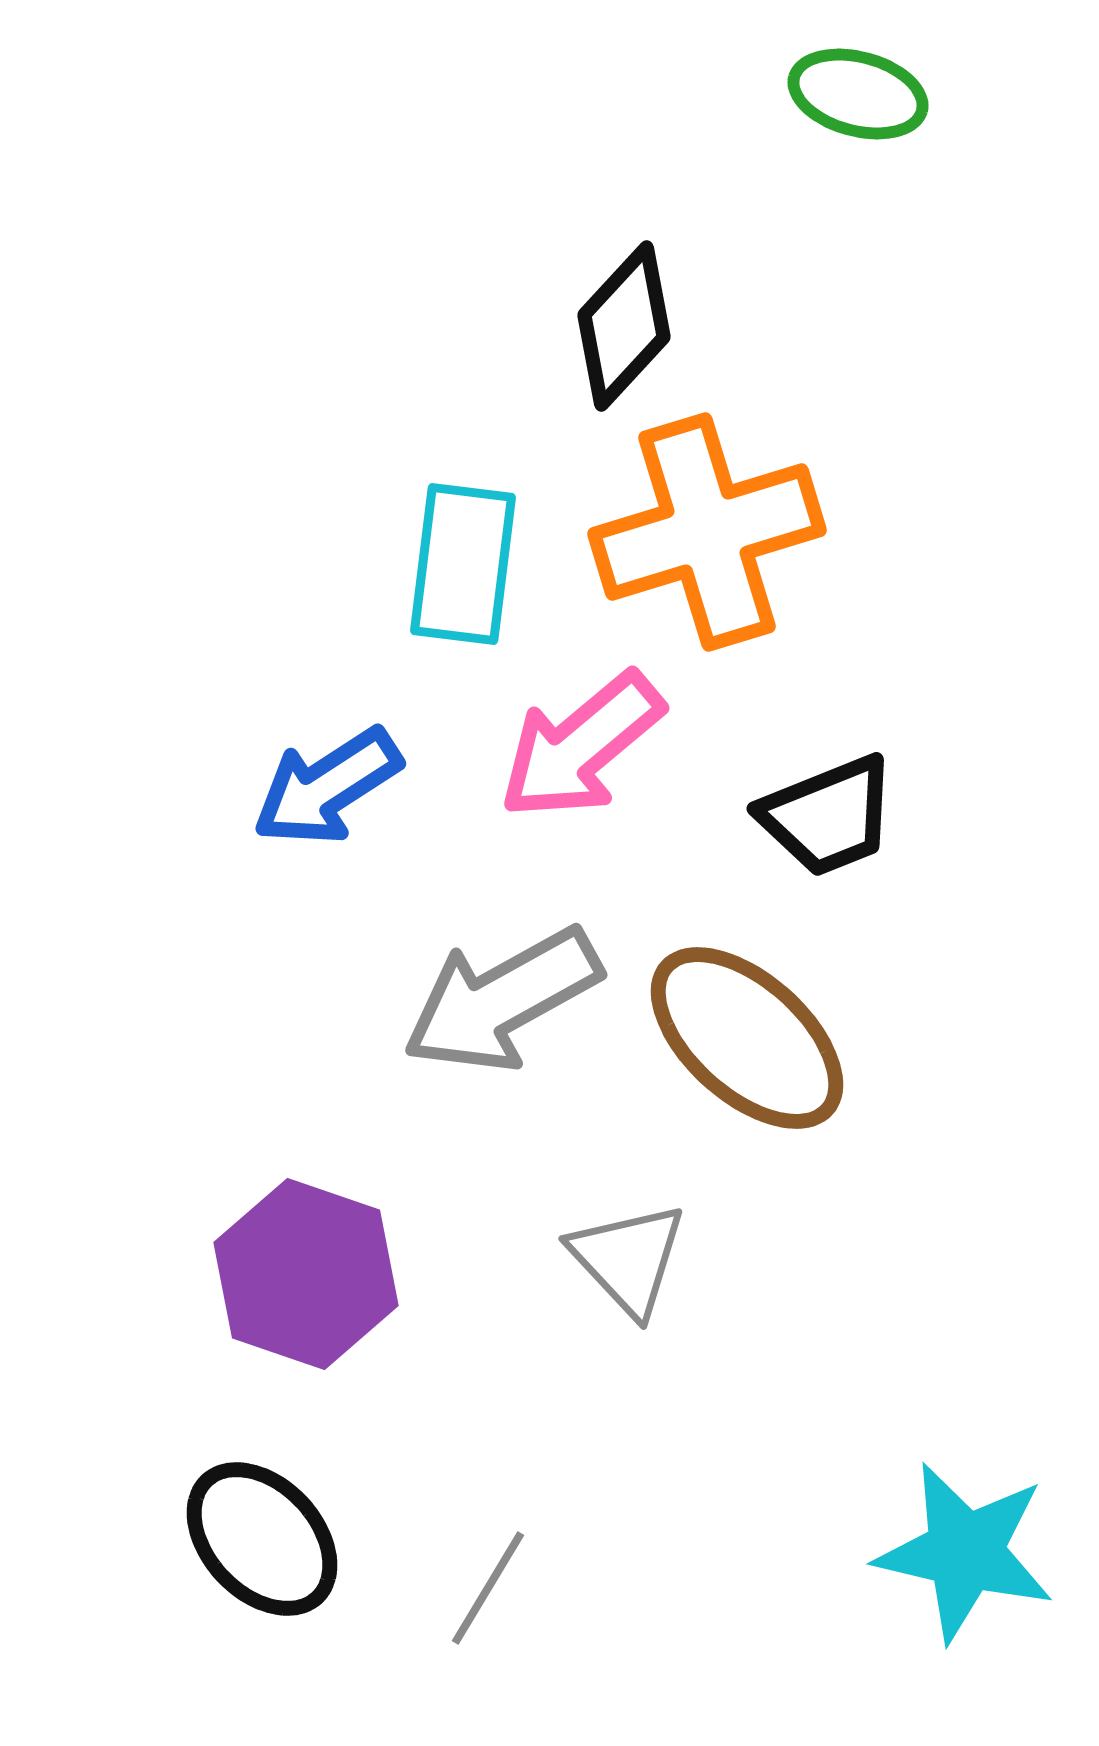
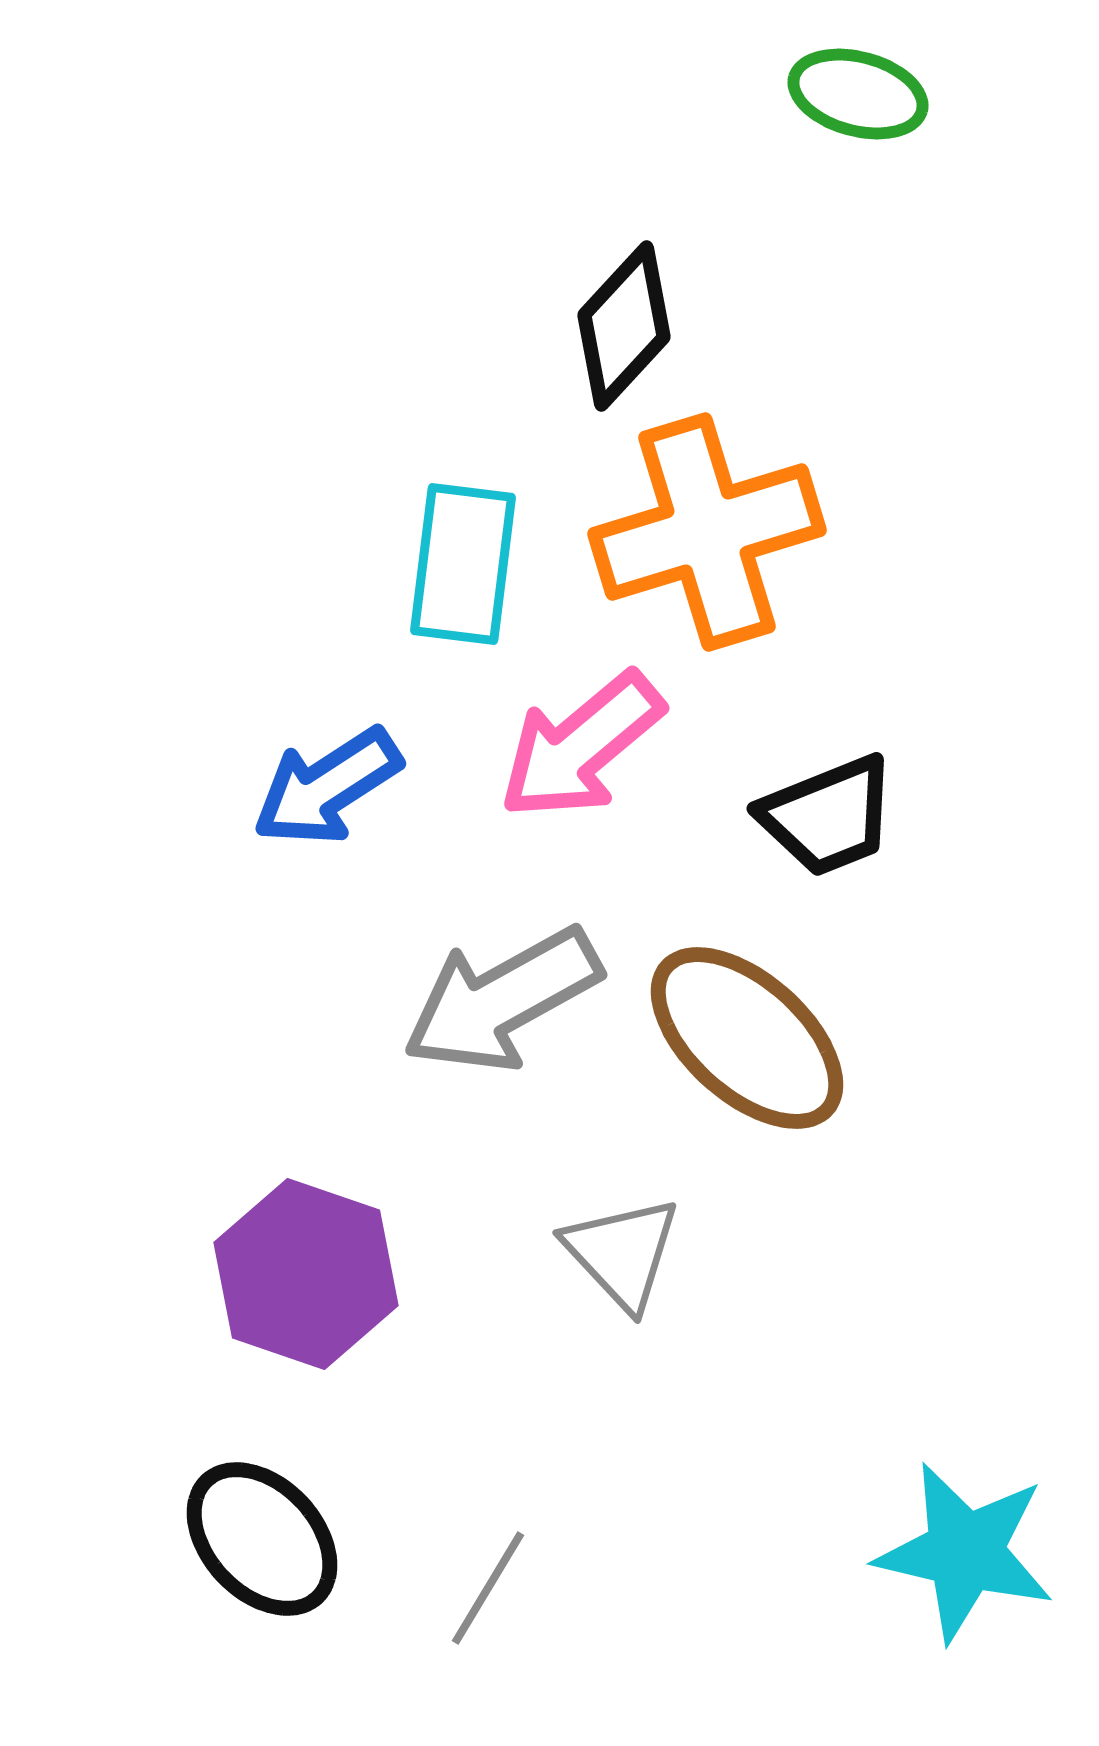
gray triangle: moved 6 px left, 6 px up
